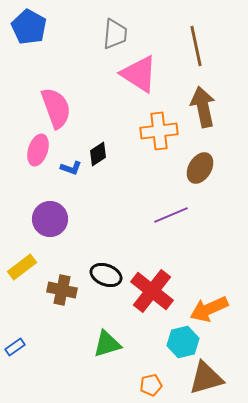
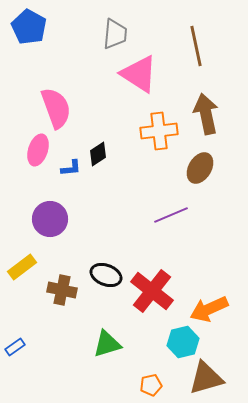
brown arrow: moved 3 px right, 7 px down
blue L-shape: rotated 25 degrees counterclockwise
